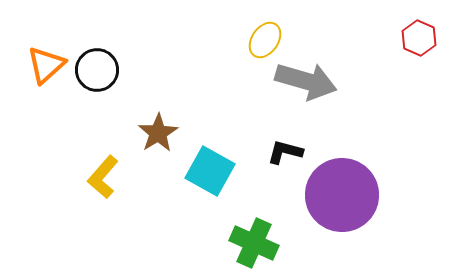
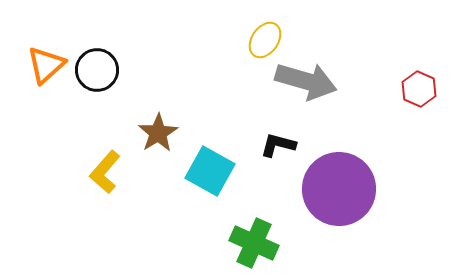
red hexagon: moved 51 px down
black L-shape: moved 7 px left, 7 px up
yellow L-shape: moved 2 px right, 5 px up
purple circle: moved 3 px left, 6 px up
